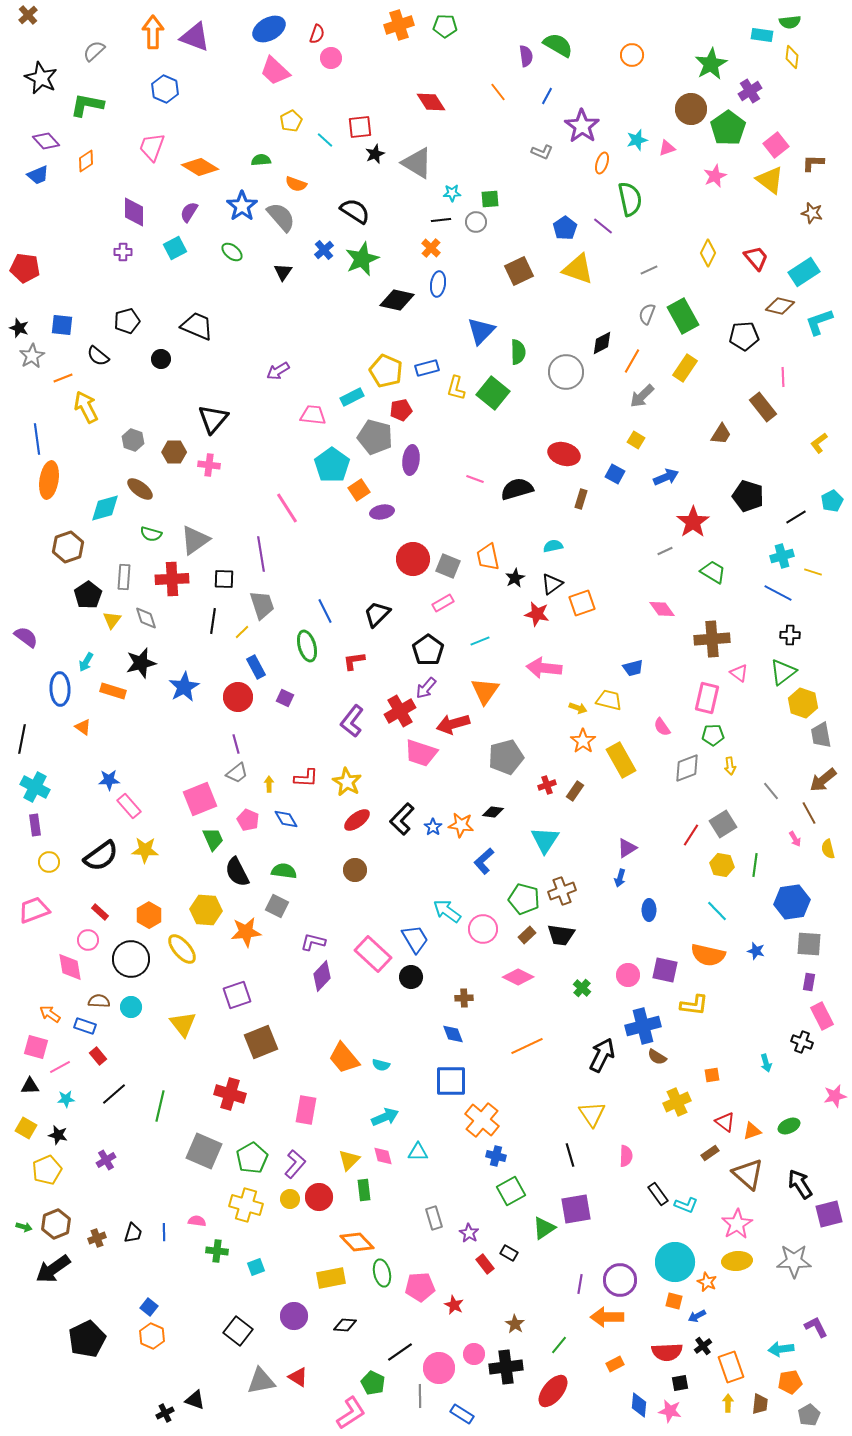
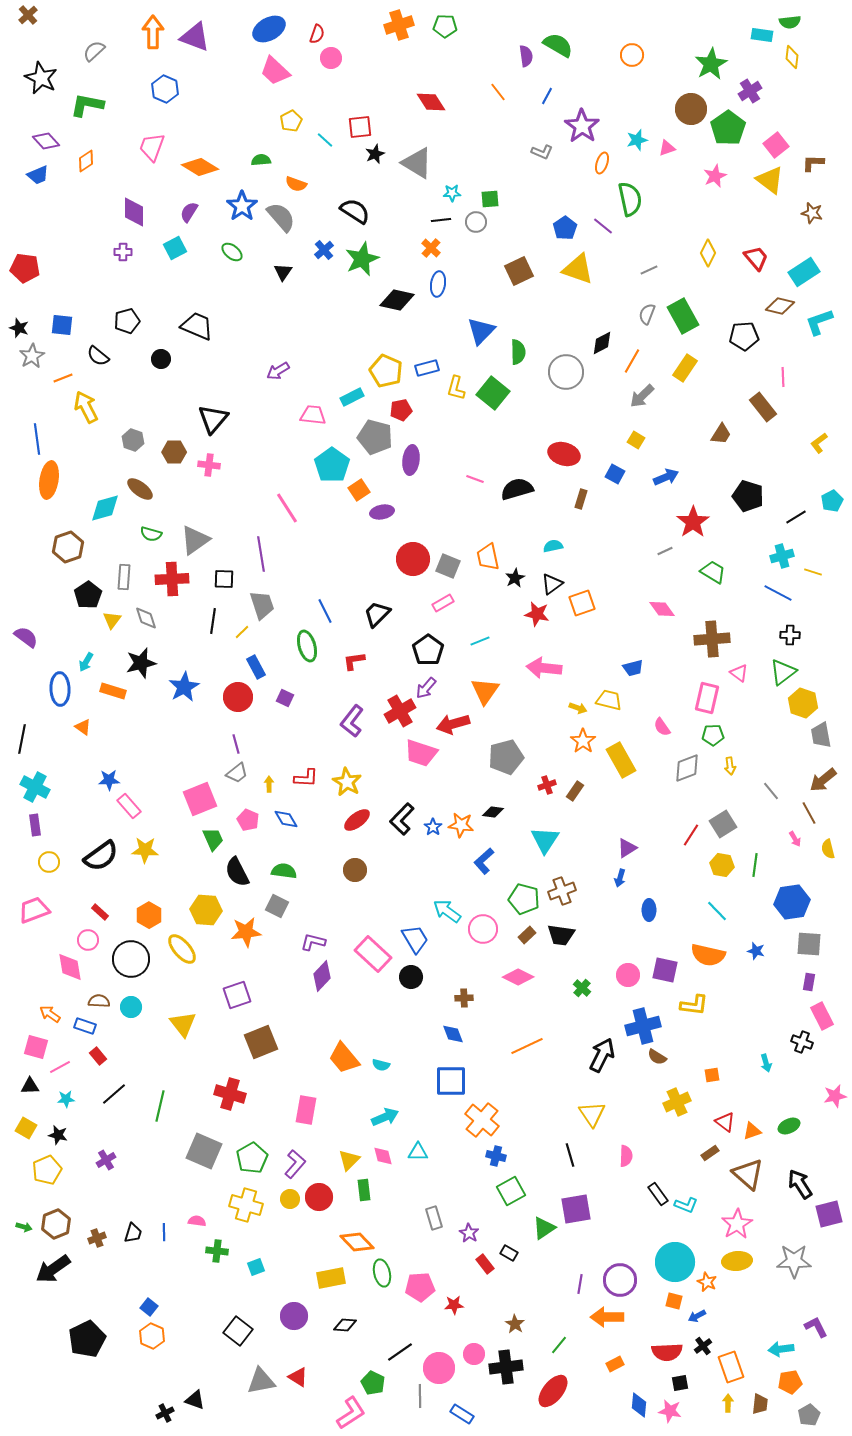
red star at (454, 1305): rotated 30 degrees counterclockwise
